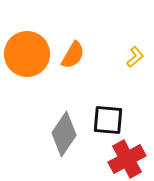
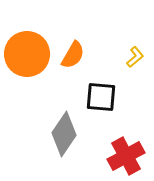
black square: moved 7 px left, 23 px up
red cross: moved 1 px left, 3 px up
